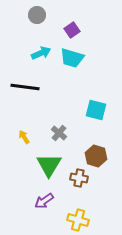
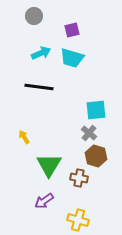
gray circle: moved 3 px left, 1 px down
purple square: rotated 21 degrees clockwise
black line: moved 14 px right
cyan square: rotated 20 degrees counterclockwise
gray cross: moved 30 px right
